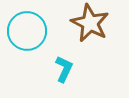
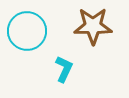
brown star: moved 3 px right, 3 px down; rotated 27 degrees counterclockwise
